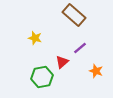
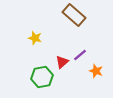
purple line: moved 7 px down
